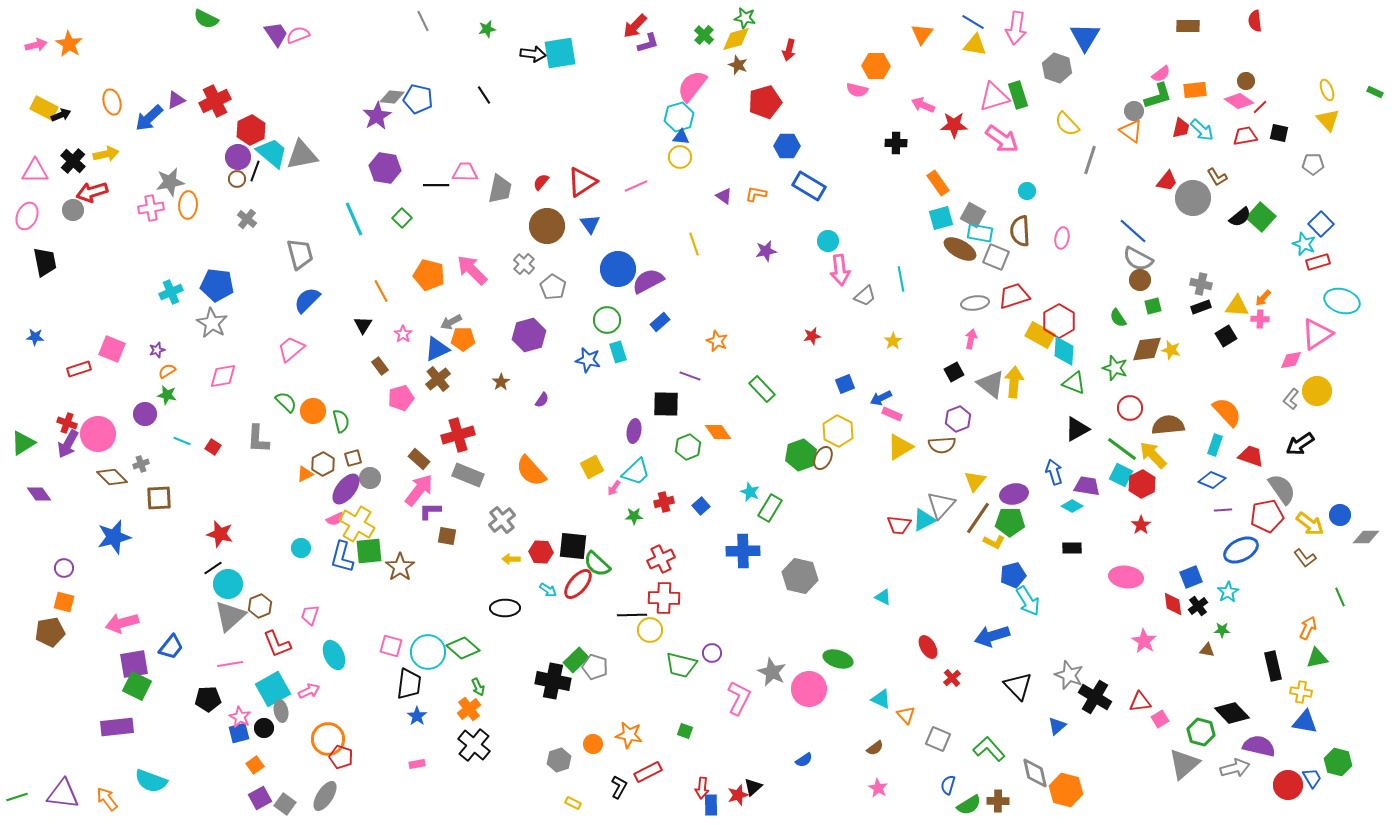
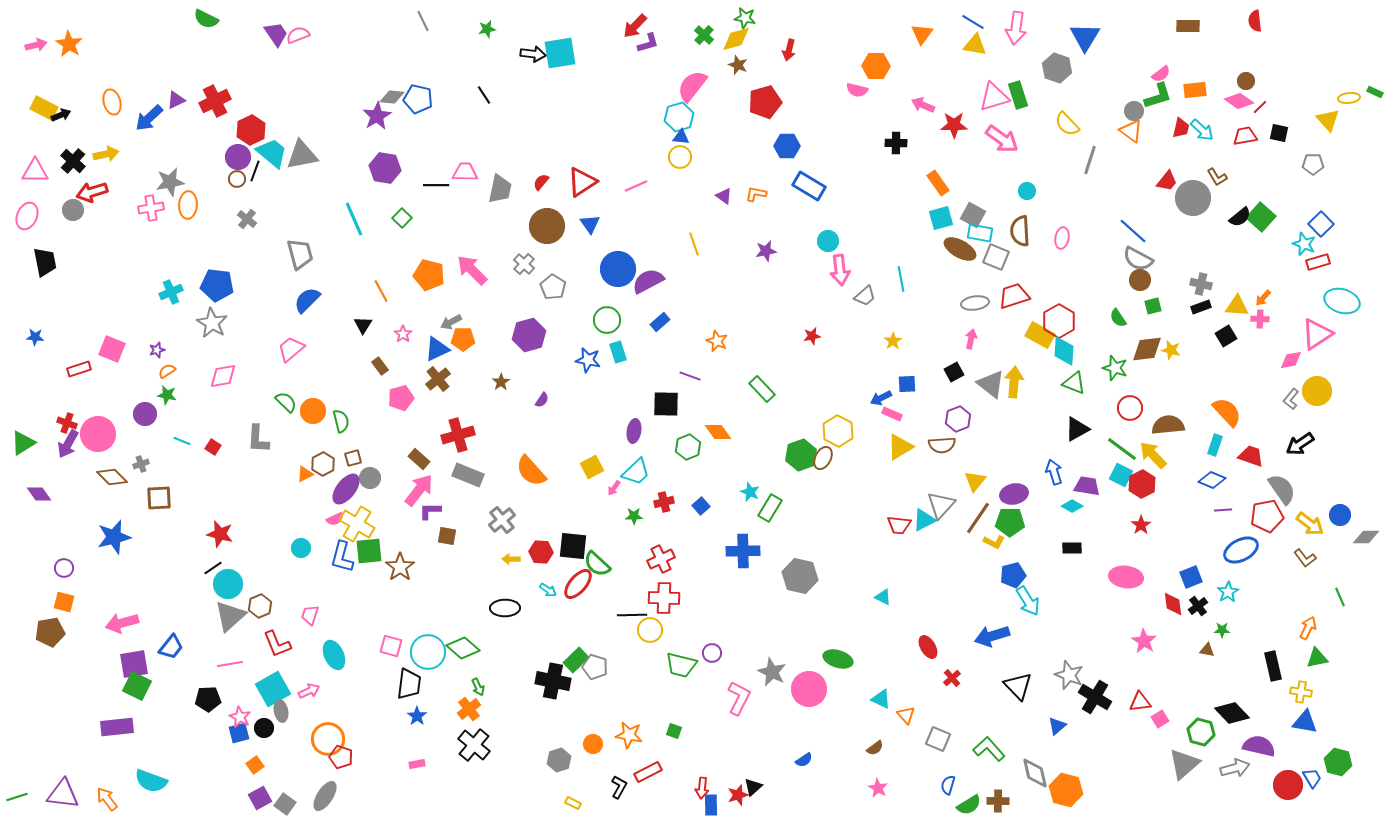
yellow ellipse at (1327, 90): moved 22 px right, 8 px down; rotated 75 degrees counterclockwise
blue square at (845, 384): moved 62 px right; rotated 18 degrees clockwise
green square at (685, 731): moved 11 px left
